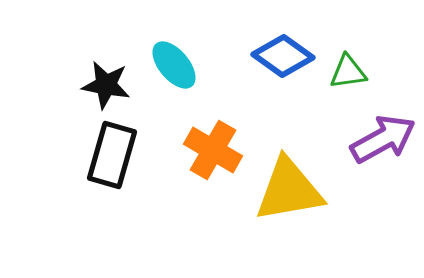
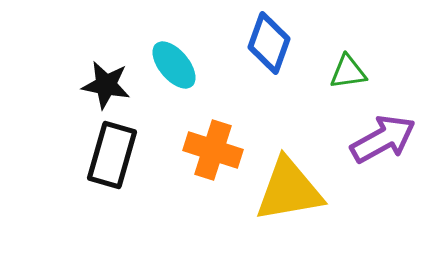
blue diamond: moved 14 px left, 13 px up; rotated 74 degrees clockwise
orange cross: rotated 12 degrees counterclockwise
